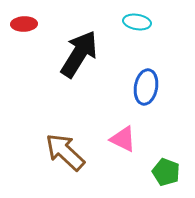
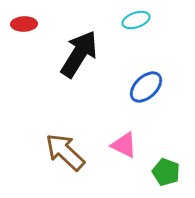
cyan ellipse: moved 1 px left, 2 px up; rotated 28 degrees counterclockwise
blue ellipse: rotated 36 degrees clockwise
pink triangle: moved 1 px right, 6 px down
